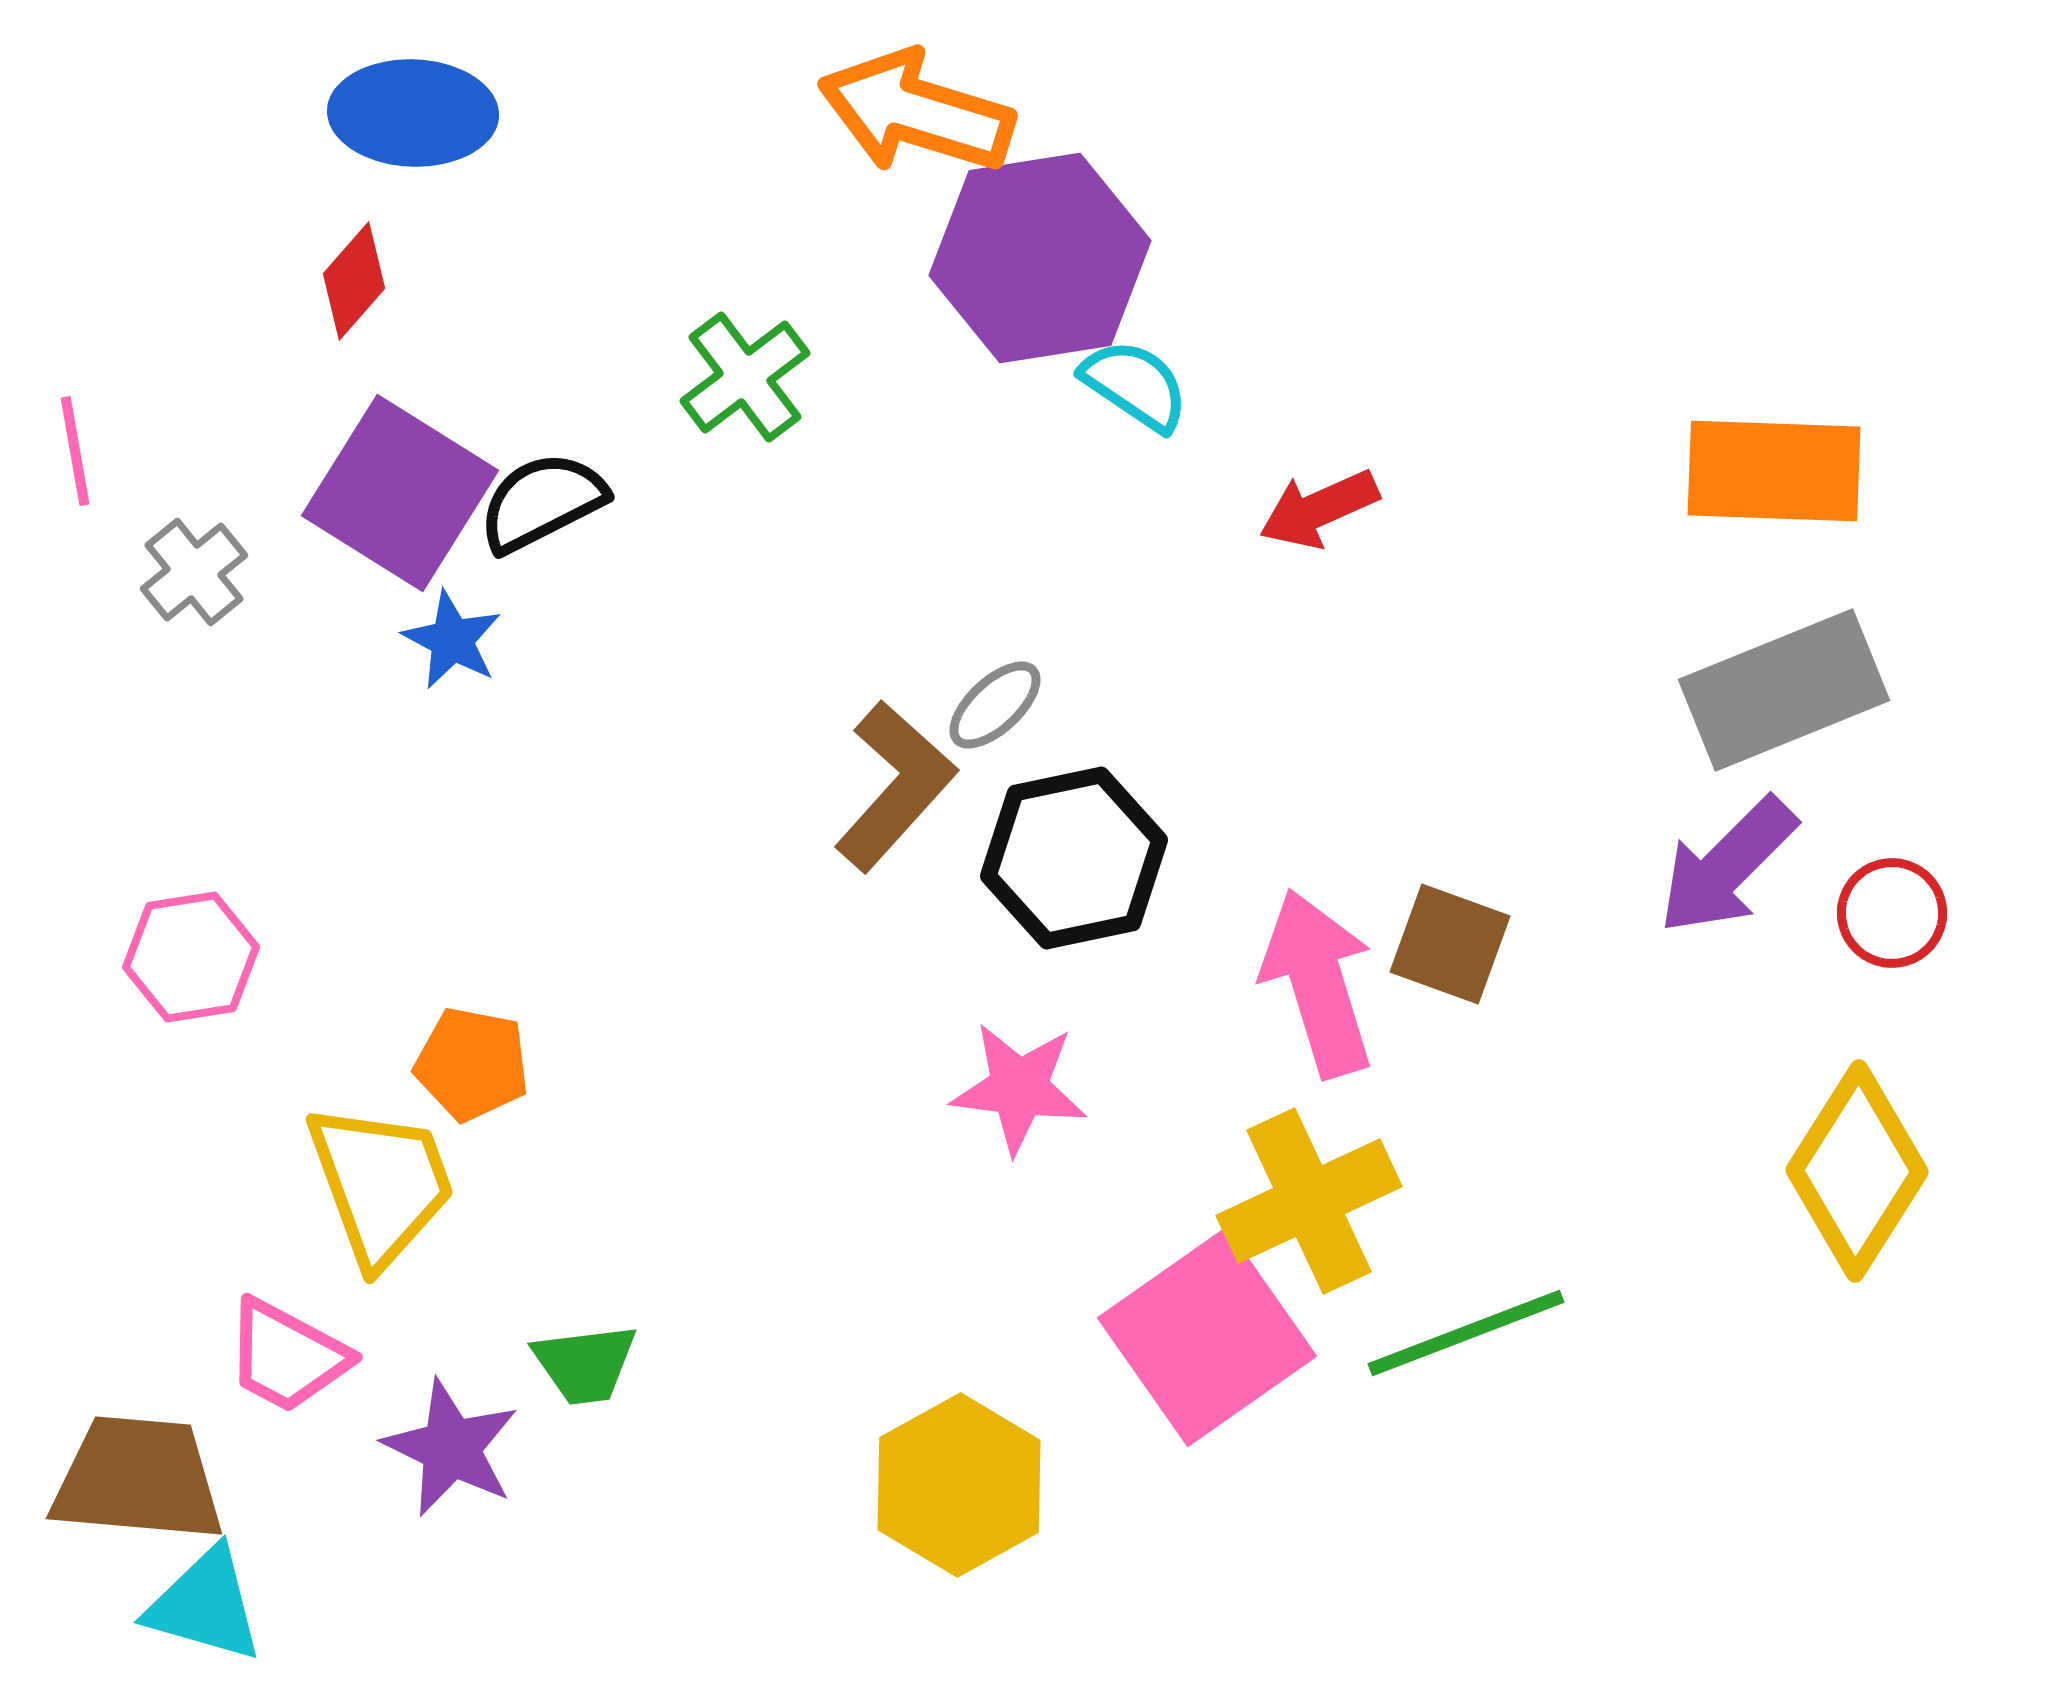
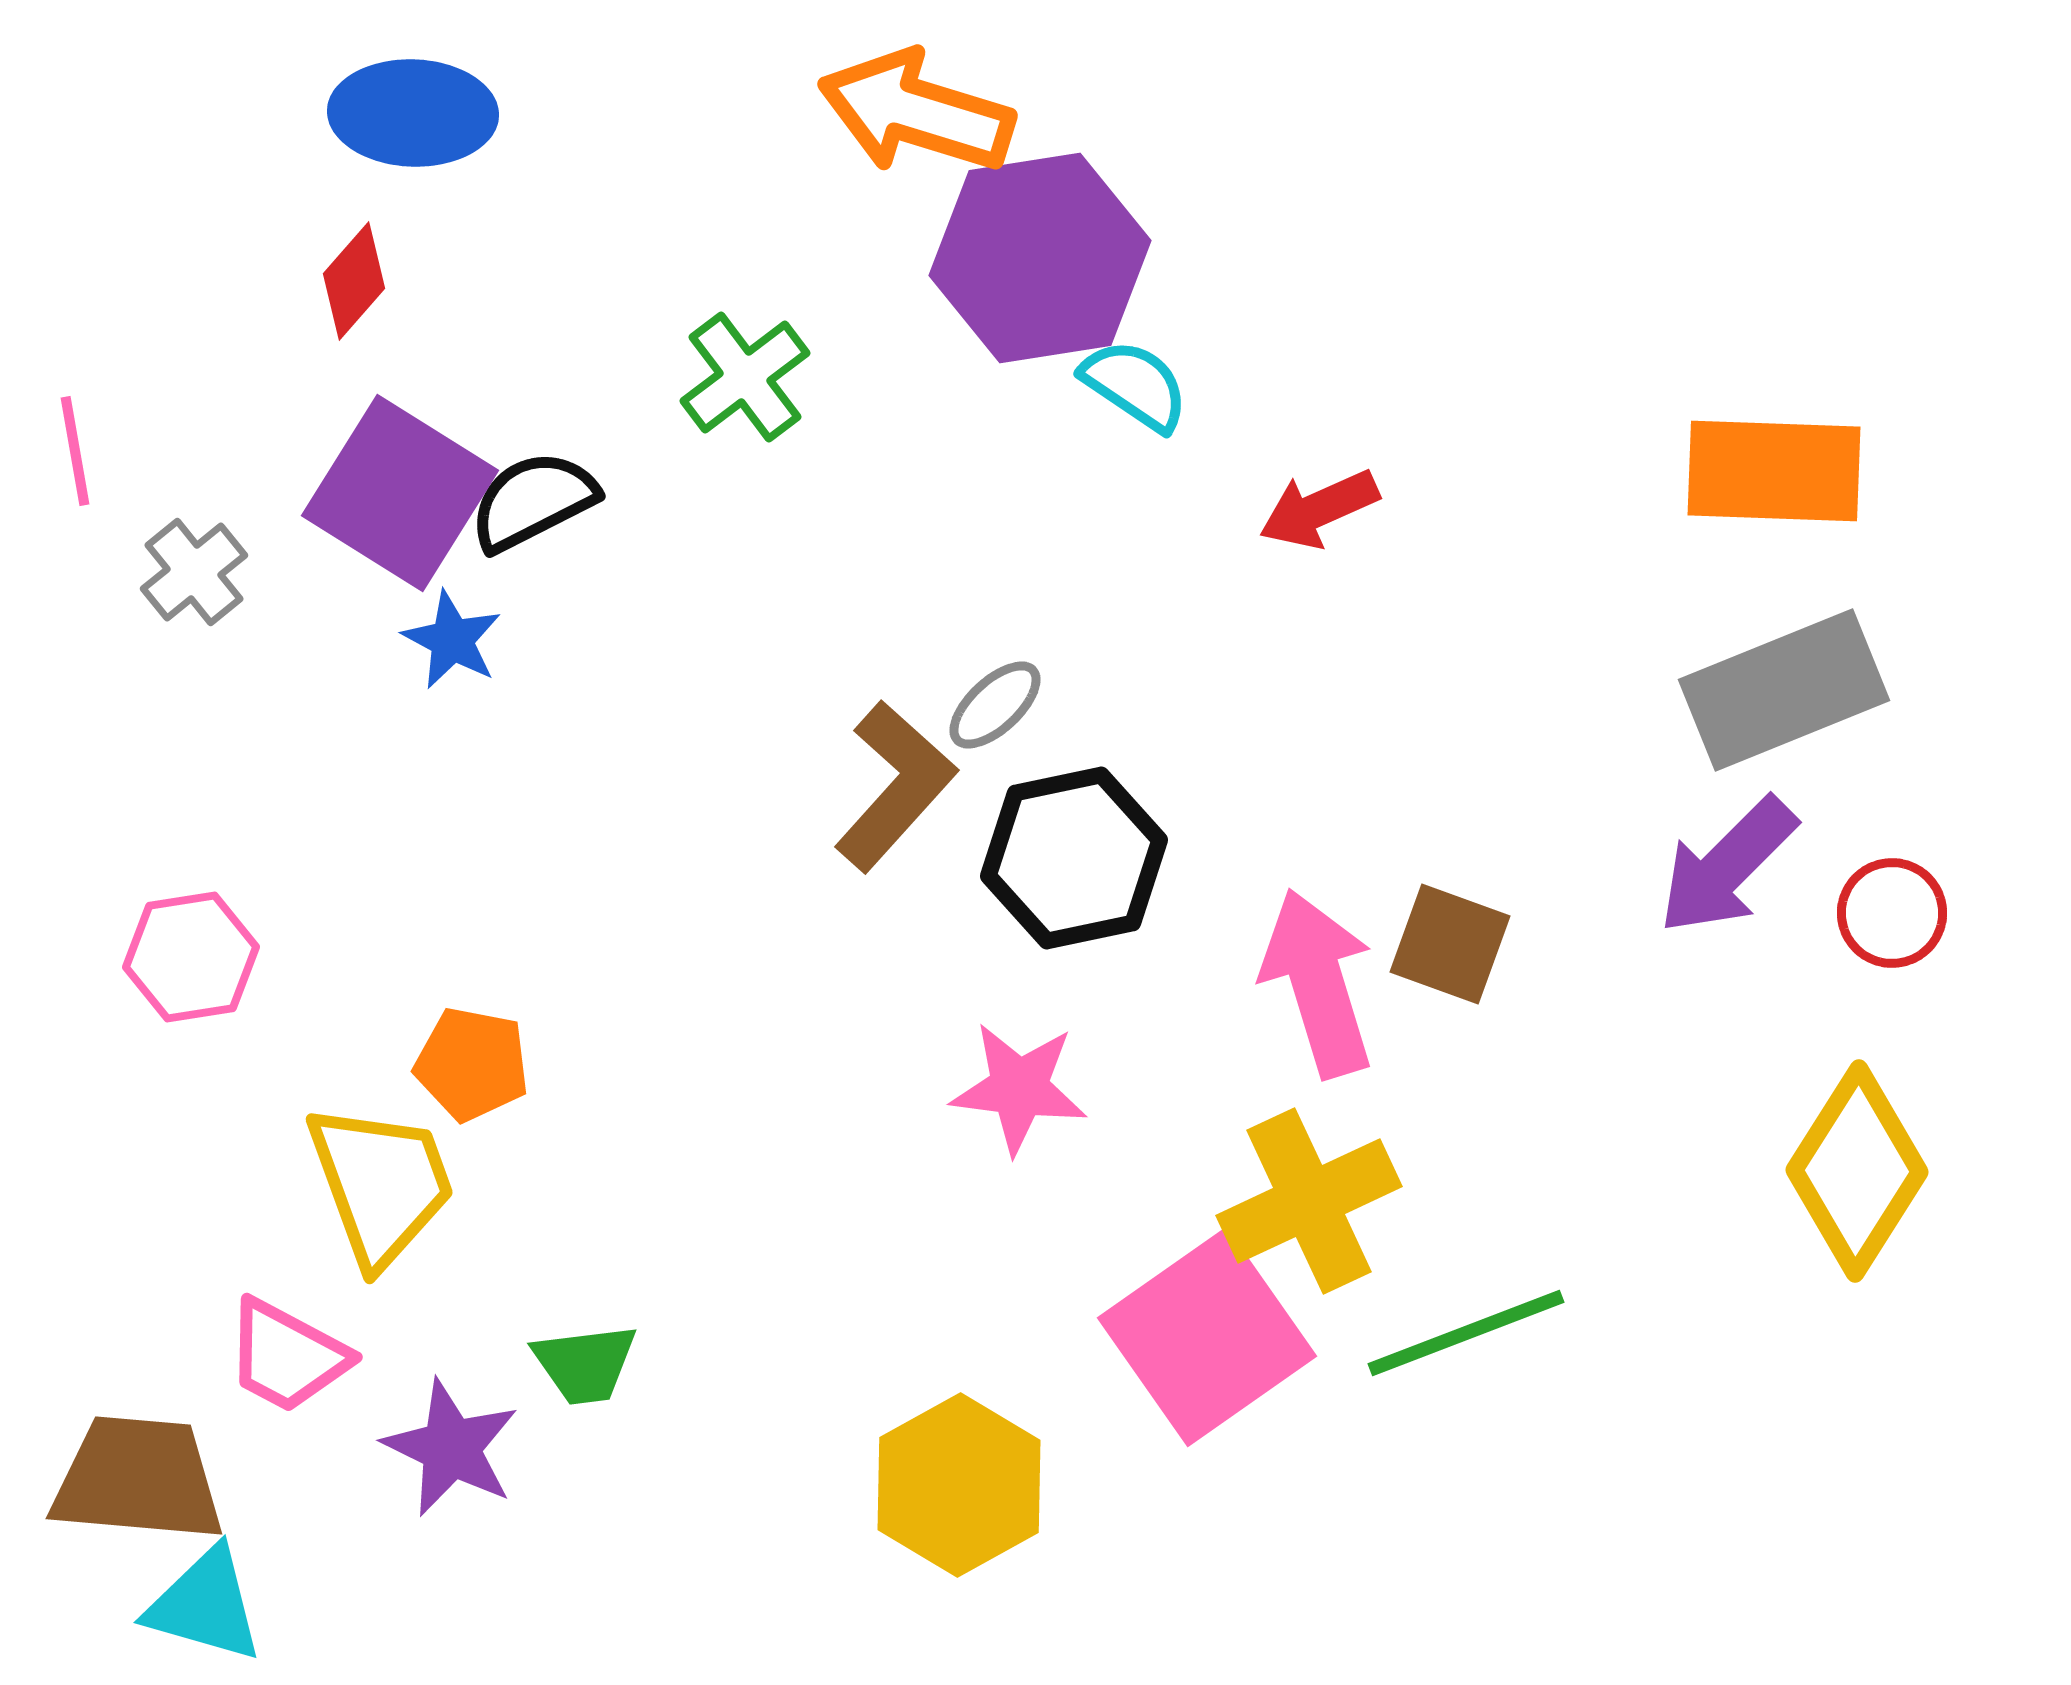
black semicircle: moved 9 px left, 1 px up
